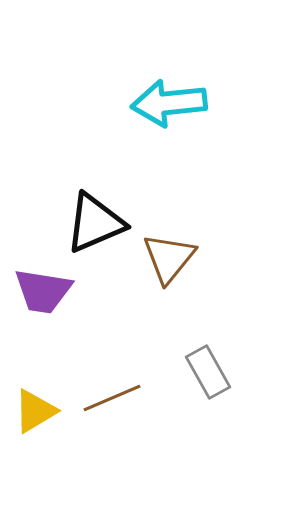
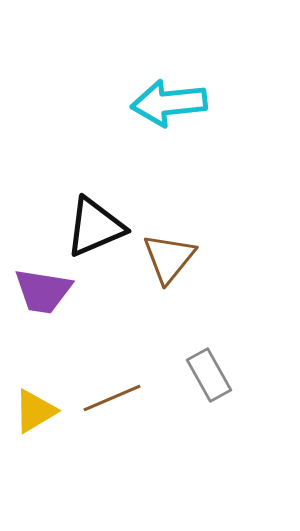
black triangle: moved 4 px down
gray rectangle: moved 1 px right, 3 px down
